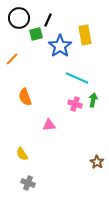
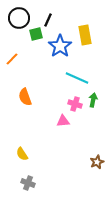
pink triangle: moved 14 px right, 4 px up
brown star: rotated 16 degrees clockwise
